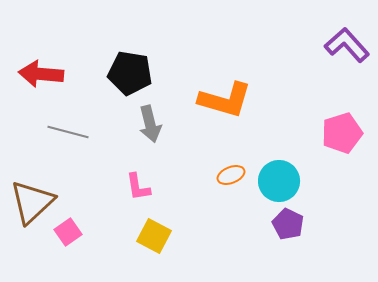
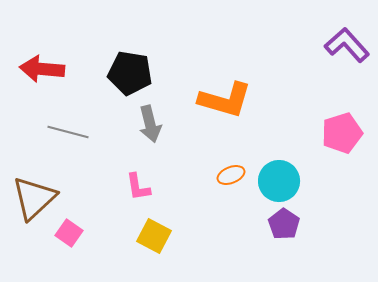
red arrow: moved 1 px right, 5 px up
brown triangle: moved 2 px right, 4 px up
purple pentagon: moved 4 px left; rotated 8 degrees clockwise
pink square: moved 1 px right, 1 px down; rotated 20 degrees counterclockwise
